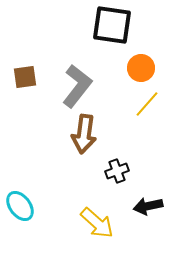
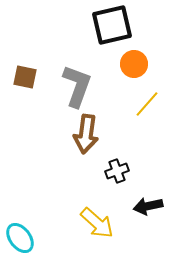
black square: rotated 21 degrees counterclockwise
orange circle: moved 7 px left, 4 px up
brown square: rotated 20 degrees clockwise
gray L-shape: rotated 18 degrees counterclockwise
brown arrow: moved 2 px right
cyan ellipse: moved 32 px down
